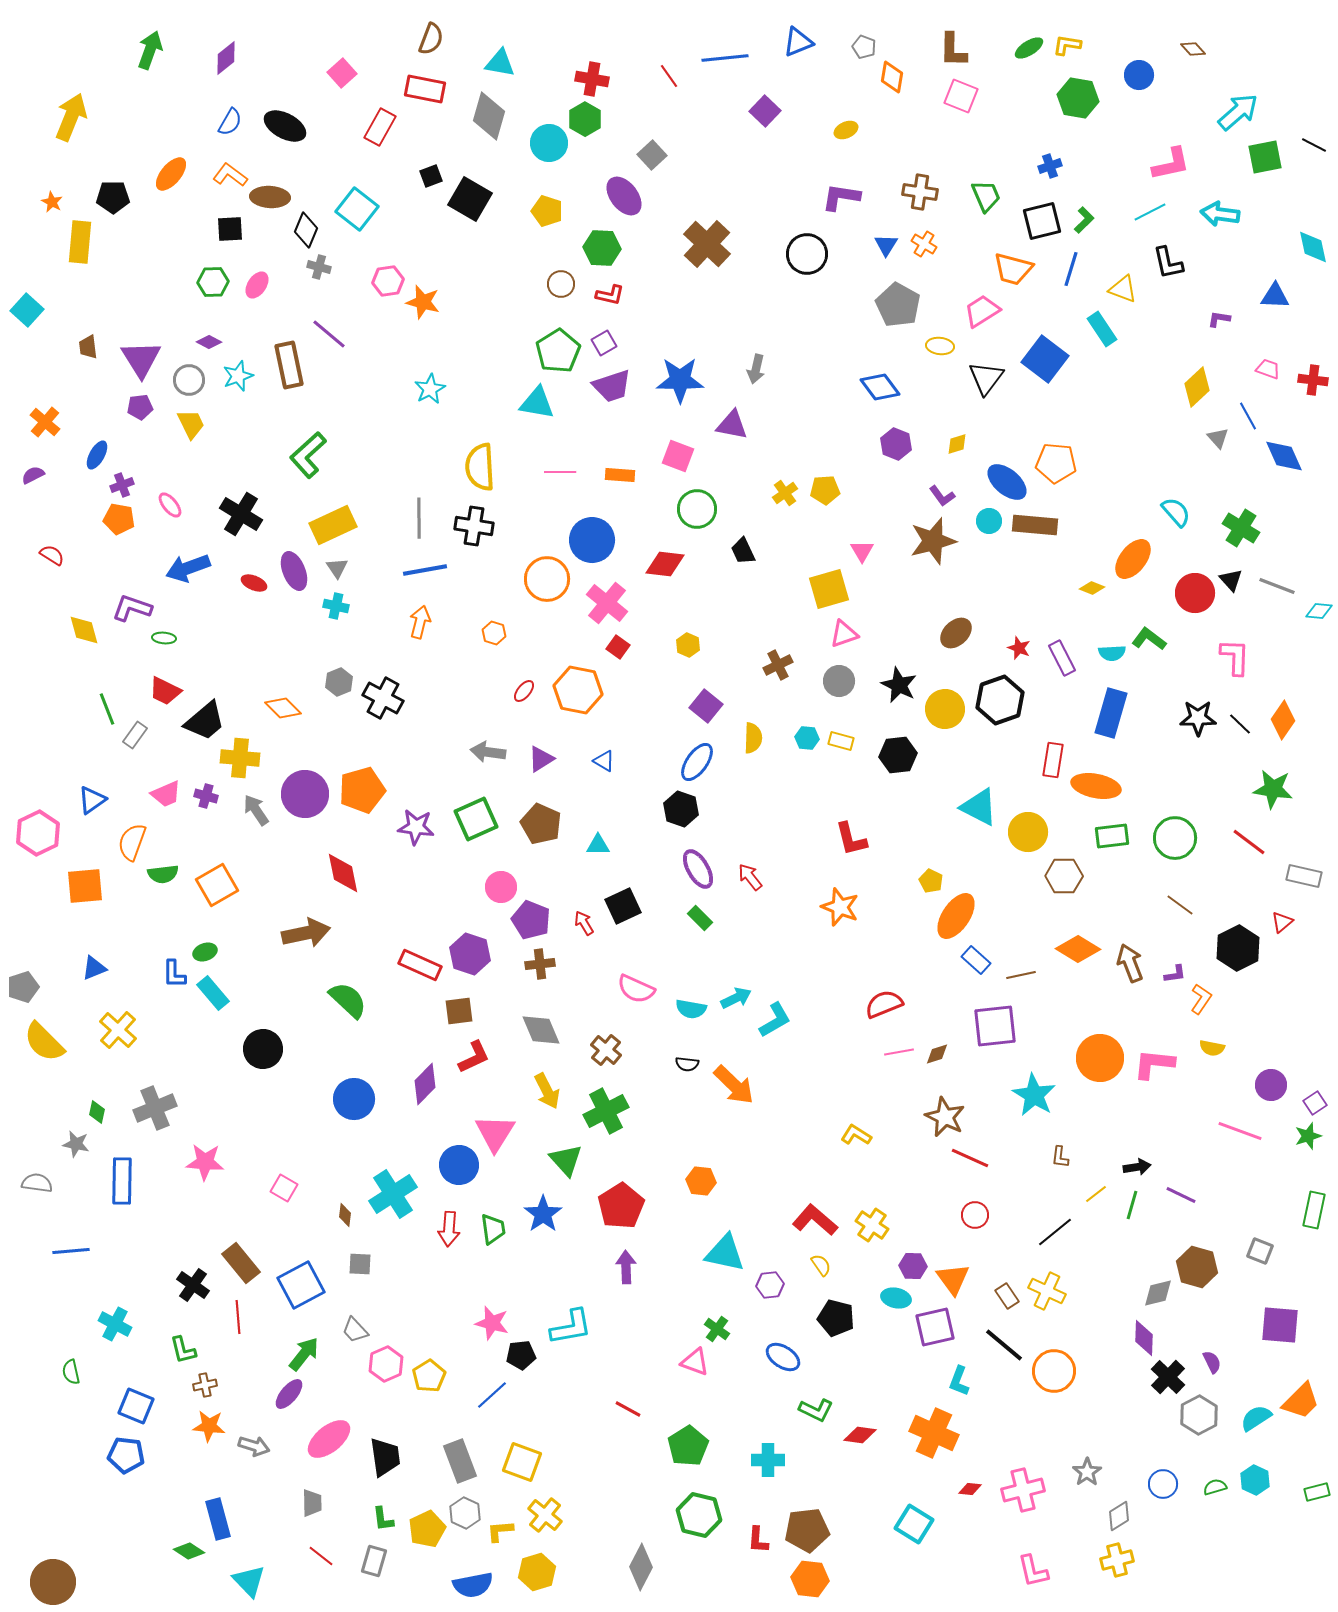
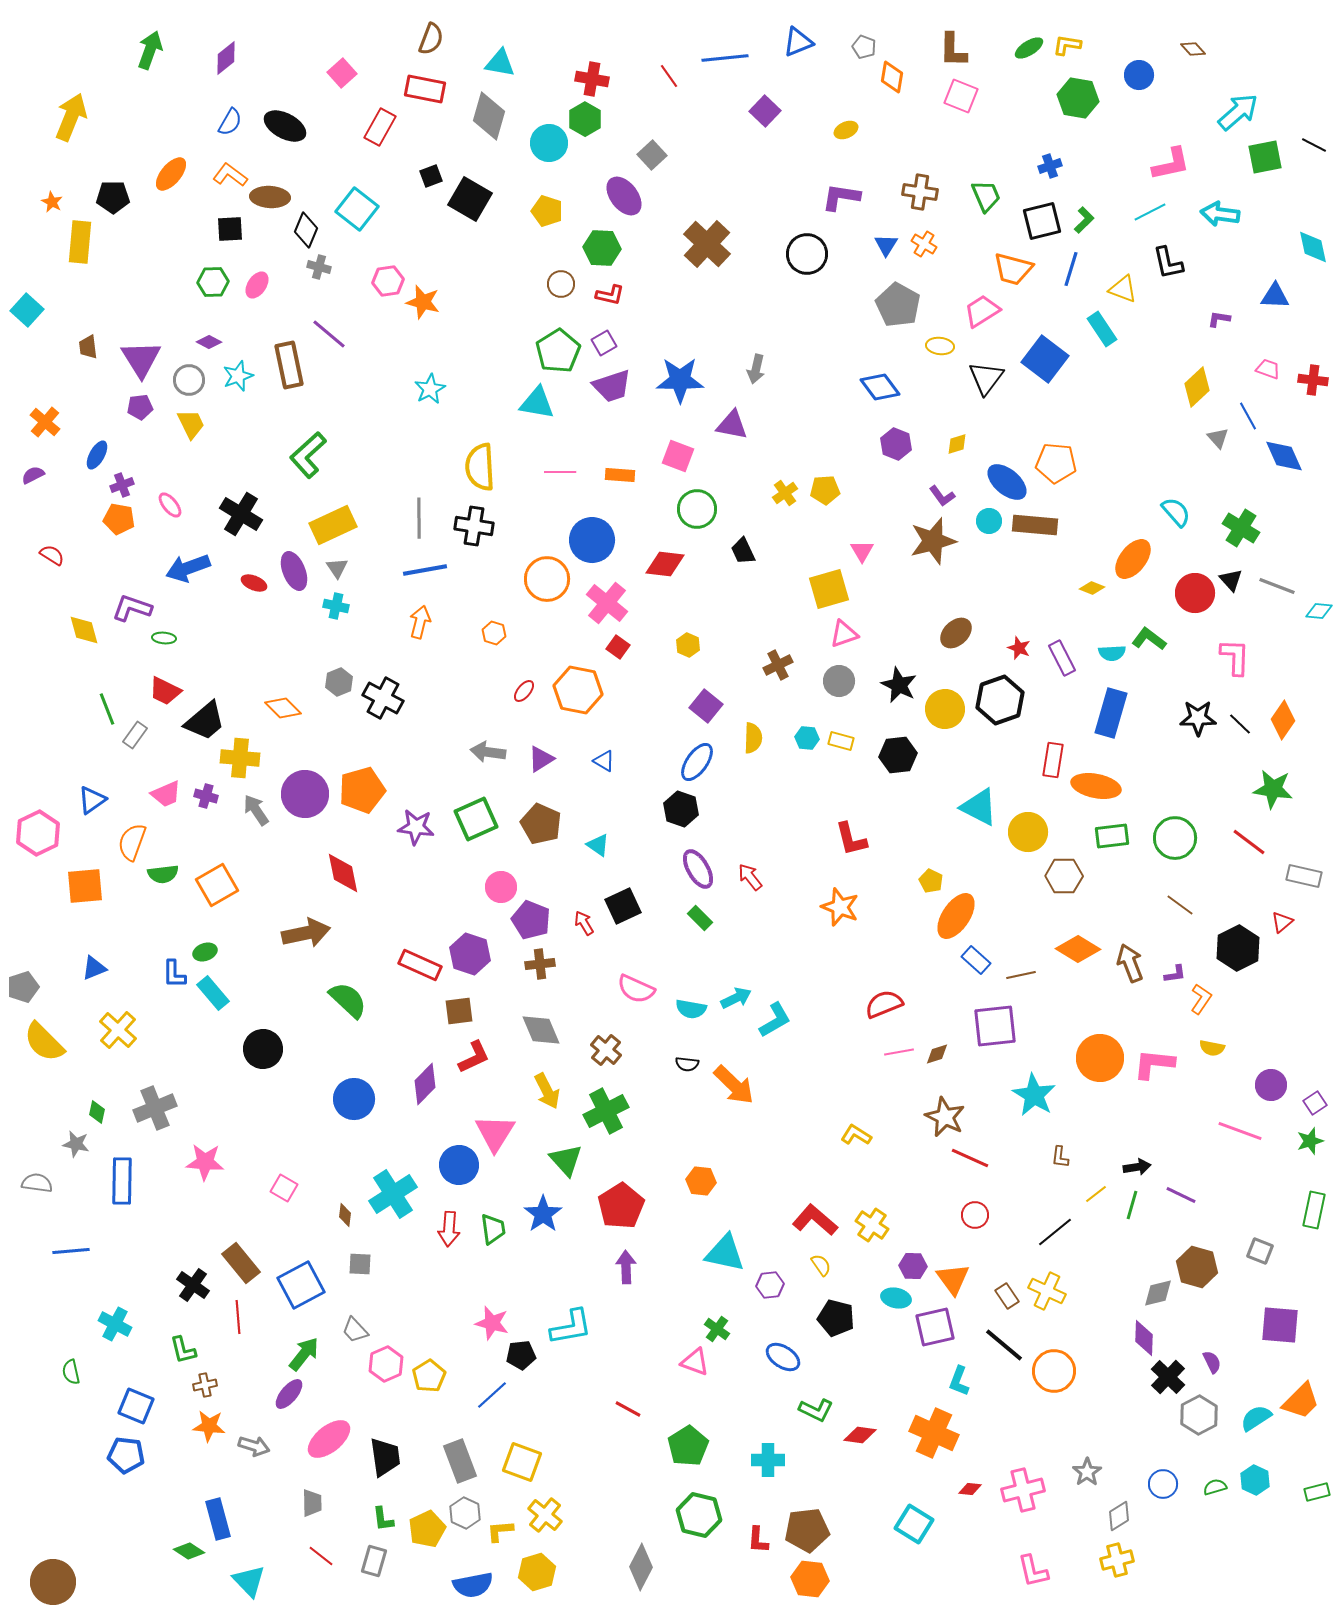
cyan triangle at (598, 845): rotated 35 degrees clockwise
green star at (1308, 1136): moved 2 px right, 5 px down
